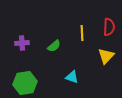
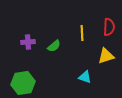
purple cross: moved 6 px right, 1 px up
yellow triangle: rotated 30 degrees clockwise
cyan triangle: moved 13 px right
green hexagon: moved 2 px left
